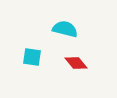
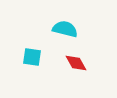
red diamond: rotated 10 degrees clockwise
